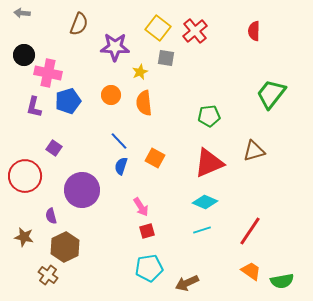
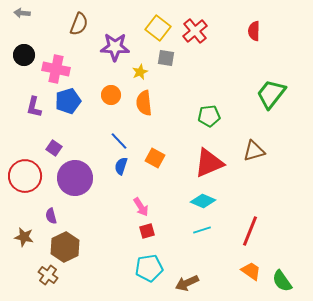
pink cross: moved 8 px right, 4 px up
purple circle: moved 7 px left, 12 px up
cyan diamond: moved 2 px left, 1 px up
red line: rotated 12 degrees counterclockwise
green semicircle: rotated 65 degrees clockwise
